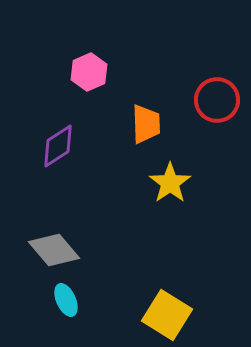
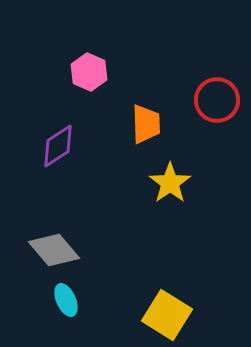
pink hexagon: rotated 12 degrees counterclockwise
